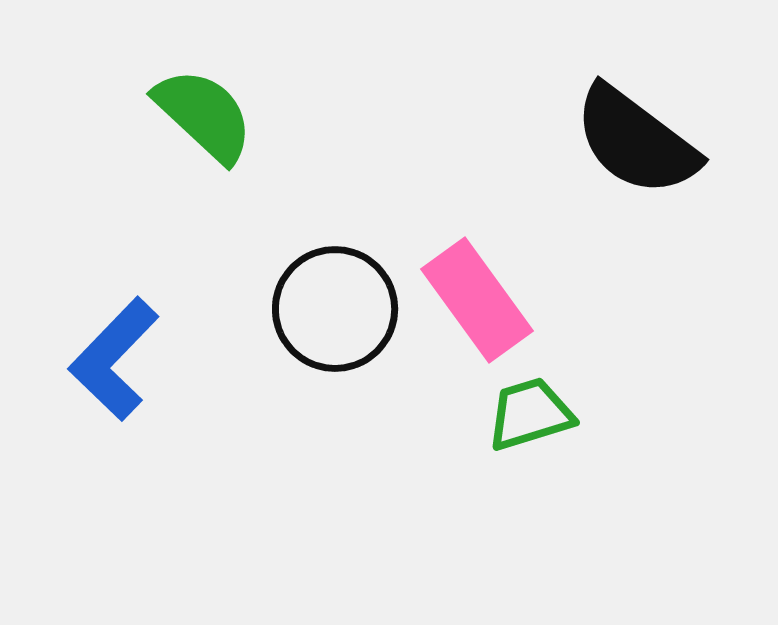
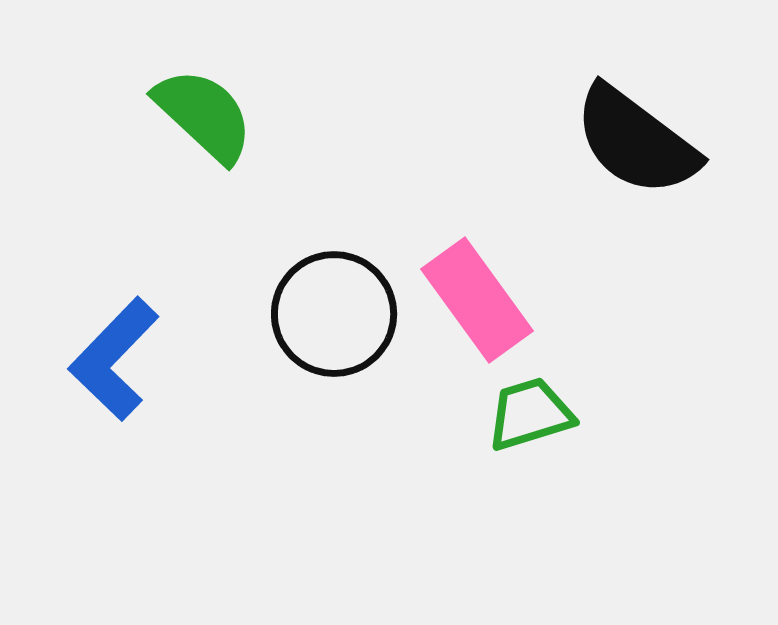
black circle: moved 1 px left, 5 px down
